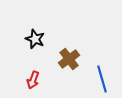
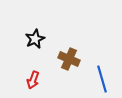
black star: rotated 24 degrees clockwise
brown cross: rotated 30 degrees counterclockwise
